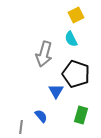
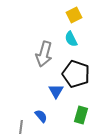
yellow square: moved 2 px left
